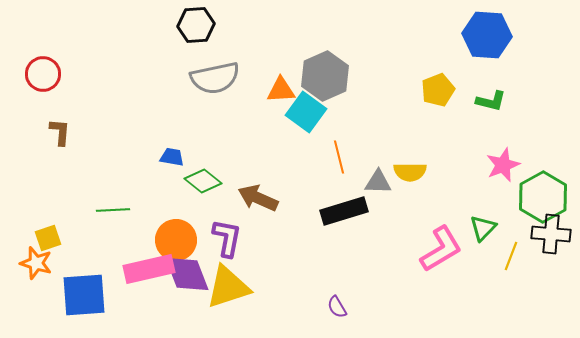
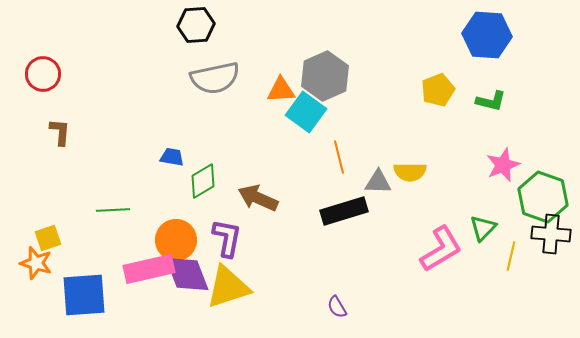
green diamond: rotated 69 degrees counterclockwise
green hexagon: rotated 12 degrees counterclockwise
yellow line: rotated 8 degrees counterclockwise
